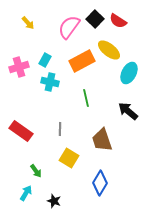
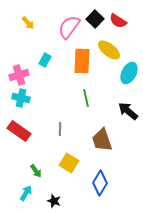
orange rectangle: rotated 60 degrees counterclockwise
pink cross: moved 8 px down
cyan cross: moved 29 px left, 16 px down
red rectangle: moved 2 px left
yellow square: moved 5 px down
